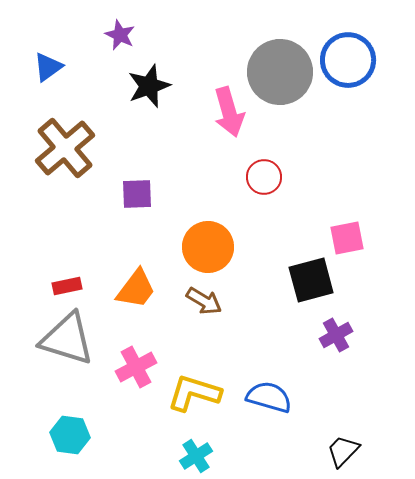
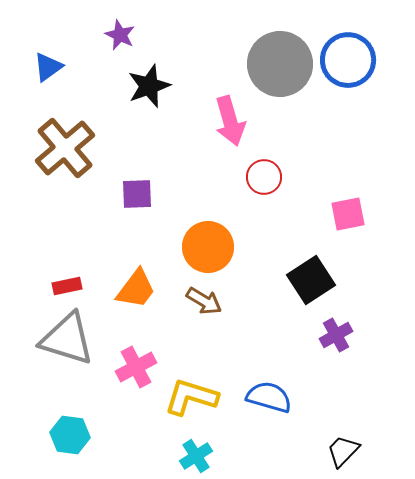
gray circle: moved 8 px up
pink arrow: moved 1 px right, 9 px down
pink square: moved 1 px right, 24 px up
black square: rotated 18 degrees counterclockwise
yellow L-shape: moved 3 px left, 4 px down
